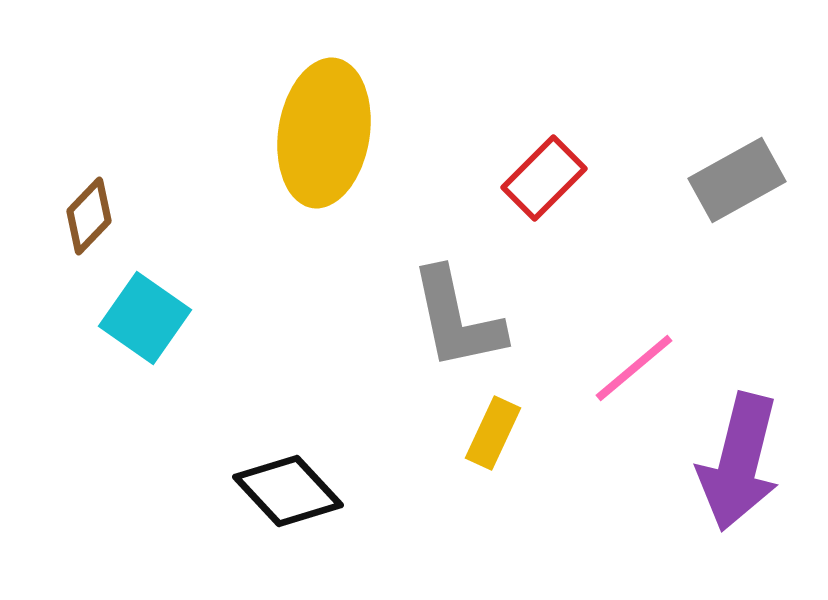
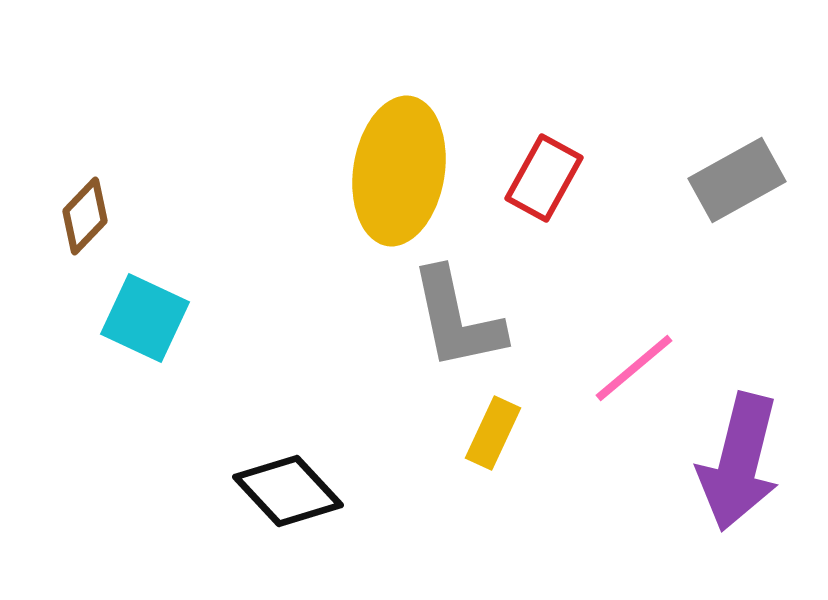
yellow ellipse: moved 75 px right, 38 px down
red rectangle: rotated 16 degrees counterclockwise
brown diamond: moved 4 px left
cyan square: rotated 10 degrees counterclockwise
